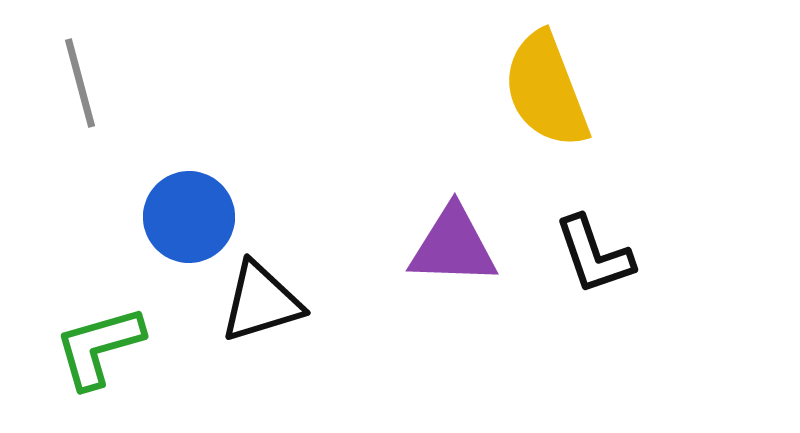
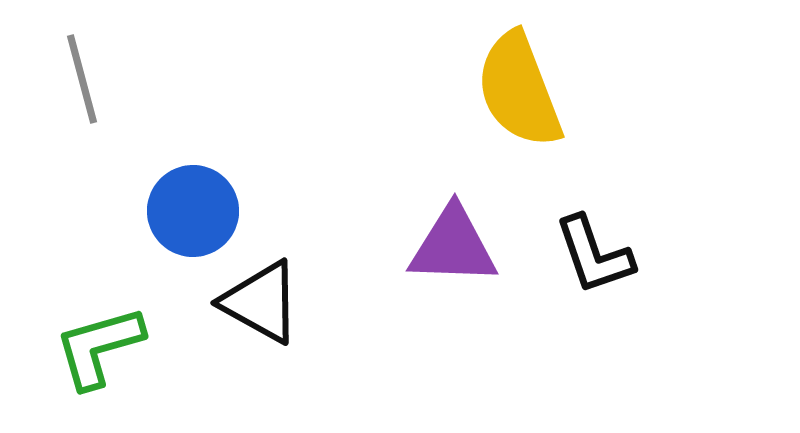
gray line: moved 2 px right, 4 px up
yellow semicircle: moved 27 px left
blue circle: moved 4 px right, 6 px up
black triangle: rotated 46 degrees clockwise
